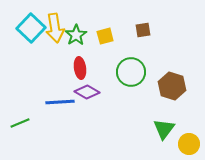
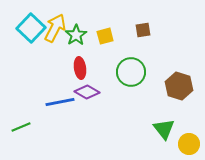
yellow arrow: rotated 144 degrees counterclockwise
brown hexagon: moved 7 px right
blue line: rotated 8 degrees counterclockwise
green line: moved 1 px right, 4 px down
green triangle: rotated 15 degrees counterclockwise
